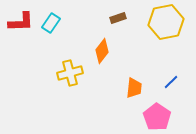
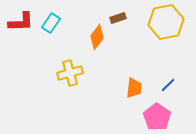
orange diamond: moved 5 px left, 14 px up
blue line: moved 3 px left, 3 px down
